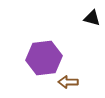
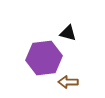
black triangle: moved 24 px left, 15 px down
